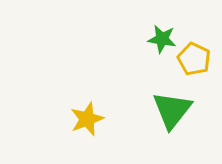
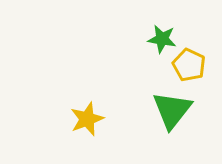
yellow pentagon: moved 5 px left, 6 px down
